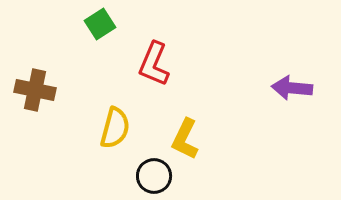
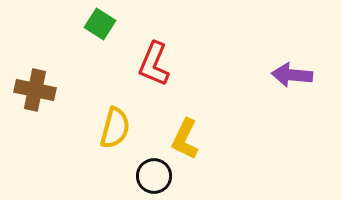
green square: rotated 24 degrees counterclockwise
purple arrow: moved 13 px up
